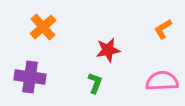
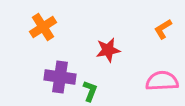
orange cross: rotated 8 degrees clockwise
purple cross: moved 30 px right
green L-shape: moved 5 px left, 8 px down
